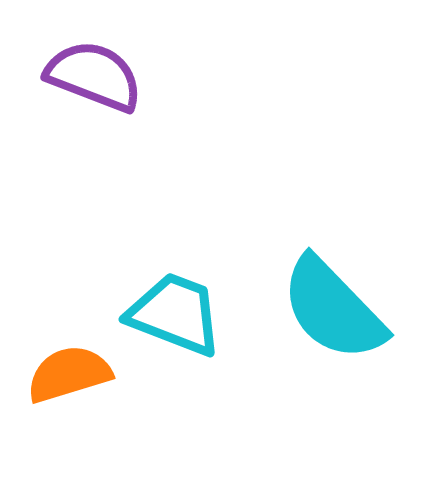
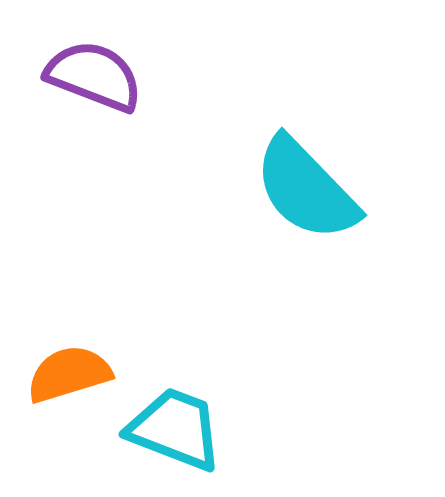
cyan semicircle: moved 27 px left, 120 px up
cyan trapezoid: moved 115 px down
